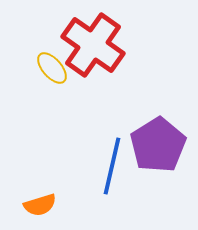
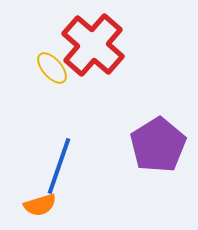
red cross: rotated 6 degrees clockwise
blue line: moved 53 px left; rotated 6 degrees clockwise
